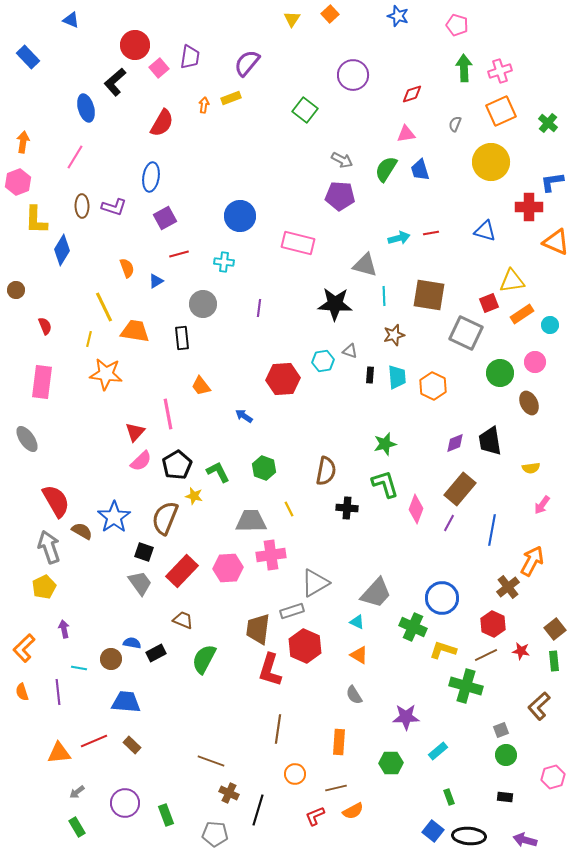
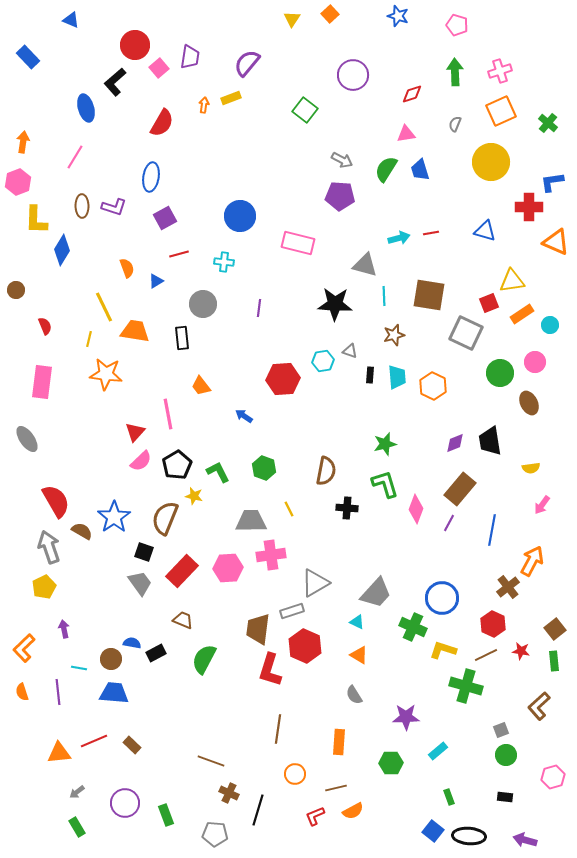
green arrow at (464, 68): moved 9 px left, 4 px down
blue trapezoid at (126, 702): moved 12 px left, 9 px up
